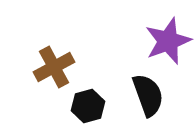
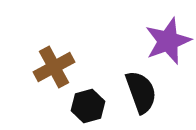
black semicircle: moved 7 px left, 3 px up
